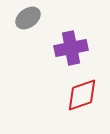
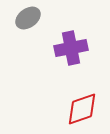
red diamond: moved 14 px down
